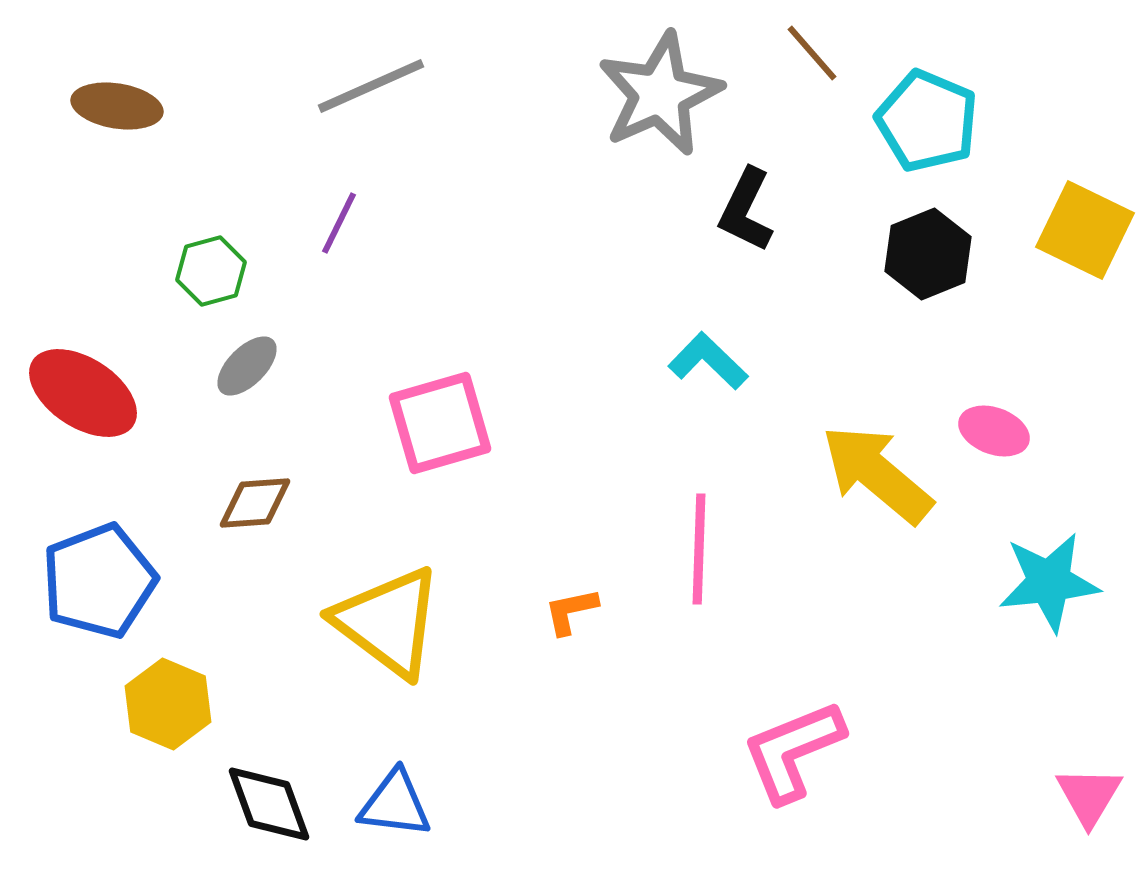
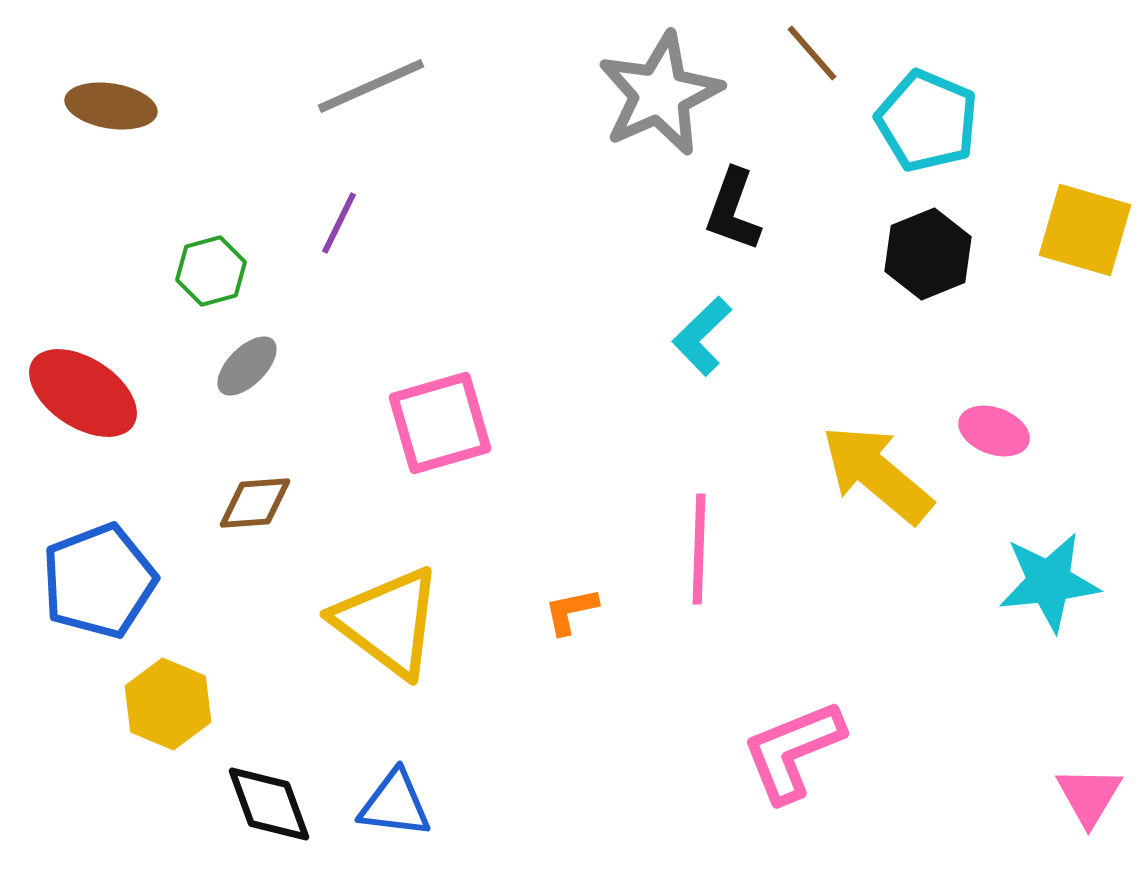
brown ellipse: moved 6 px left
black L-shape: moved 13 px left; rotated 6 degrees counterclockwise
yellow square: rotated 10 degrees counterclockwise
cyan L-shape: moved 6 px left, 25 px up; rotated 88 degrees counterclockwise
